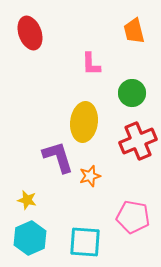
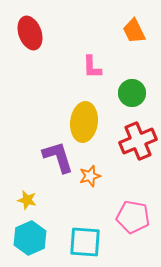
orange trapezoid: rotated 12 degrees counterclockwise
pink L-shape: moved 1 px right, 3 px down
